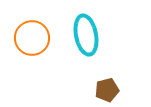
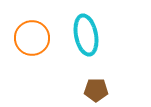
brown pentagon: moved 11 px left; rotated 15 degrees clockwise
